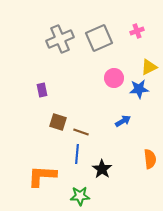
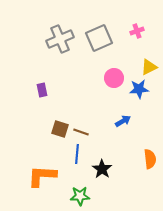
brown square: moved 2 px right, 7 px down
